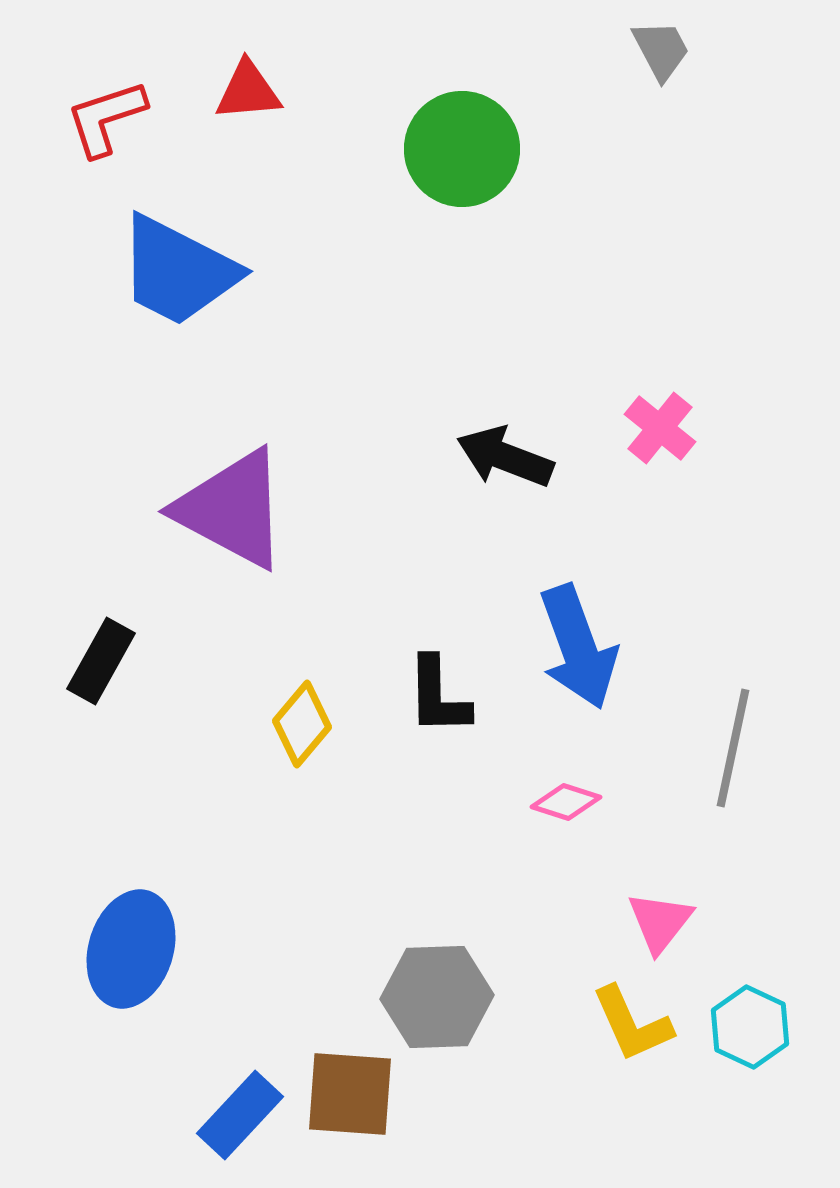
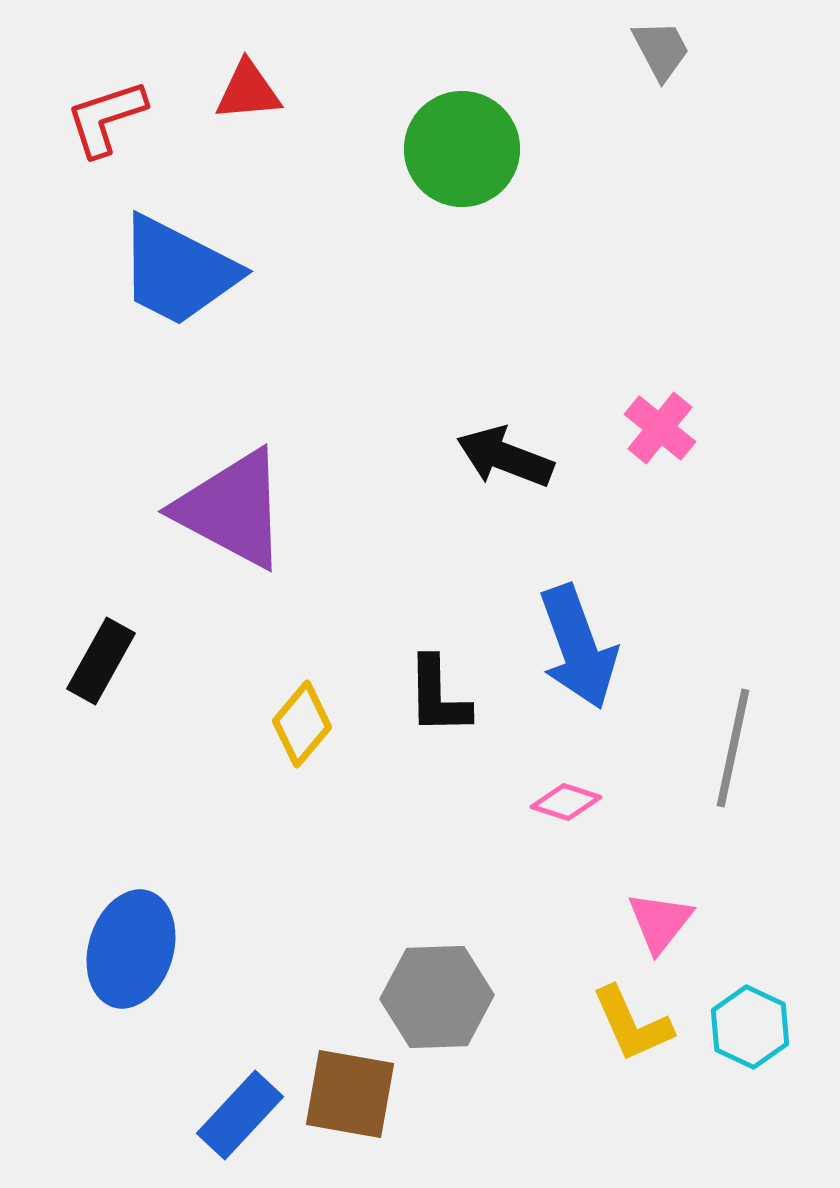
brown square: rotated 6 degrees clockwise
